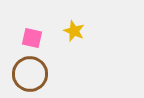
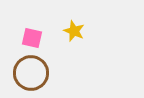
brown circle: moved 1 px right, 1 px up
